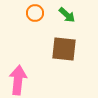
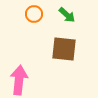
orange circle: moved 1 px left, 1 px down
pink arrow: moved 1 px right
